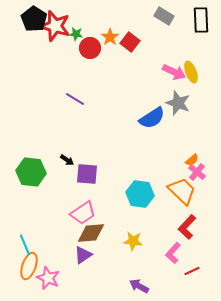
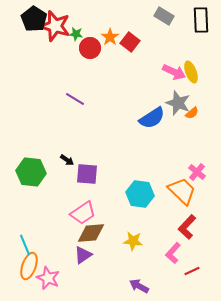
orange semicircle: moved 47 px up
